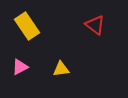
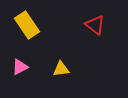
yellow rectangle: moved 1 px up
